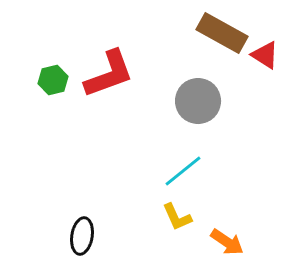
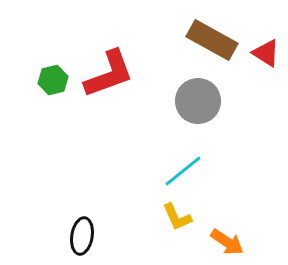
brown rectangle: moved 10 px left, 7 px down
red triangle: moved 1 px right, 2 px up
